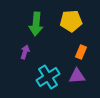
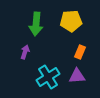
orange rectangle: moved 1 px left
